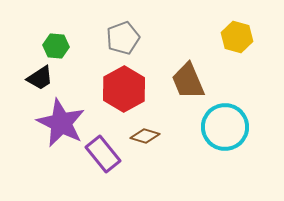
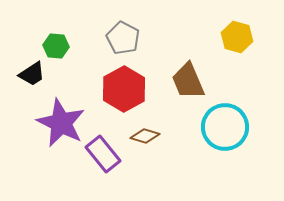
gray pentagon: rotated 24 degrees counterclockwise
black trapezoid: moved 8 px left, 4 px up
